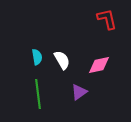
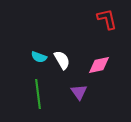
cyan semicircle: moved 2 px right; rotated 119 degrees clockwise
purple triangle: rotated 30 degrees counterclockwise
